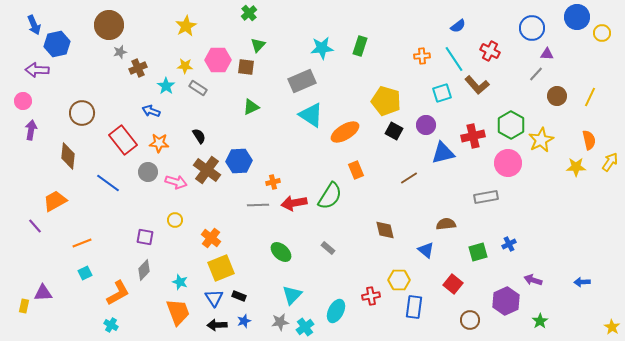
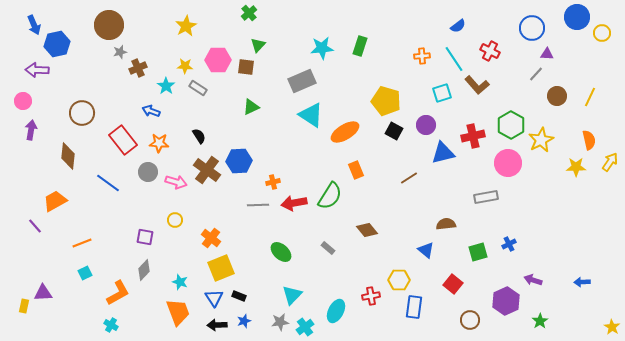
brown diamond at (385, 230): moved 18 px left; rotated 25 degrees counterclockwise
